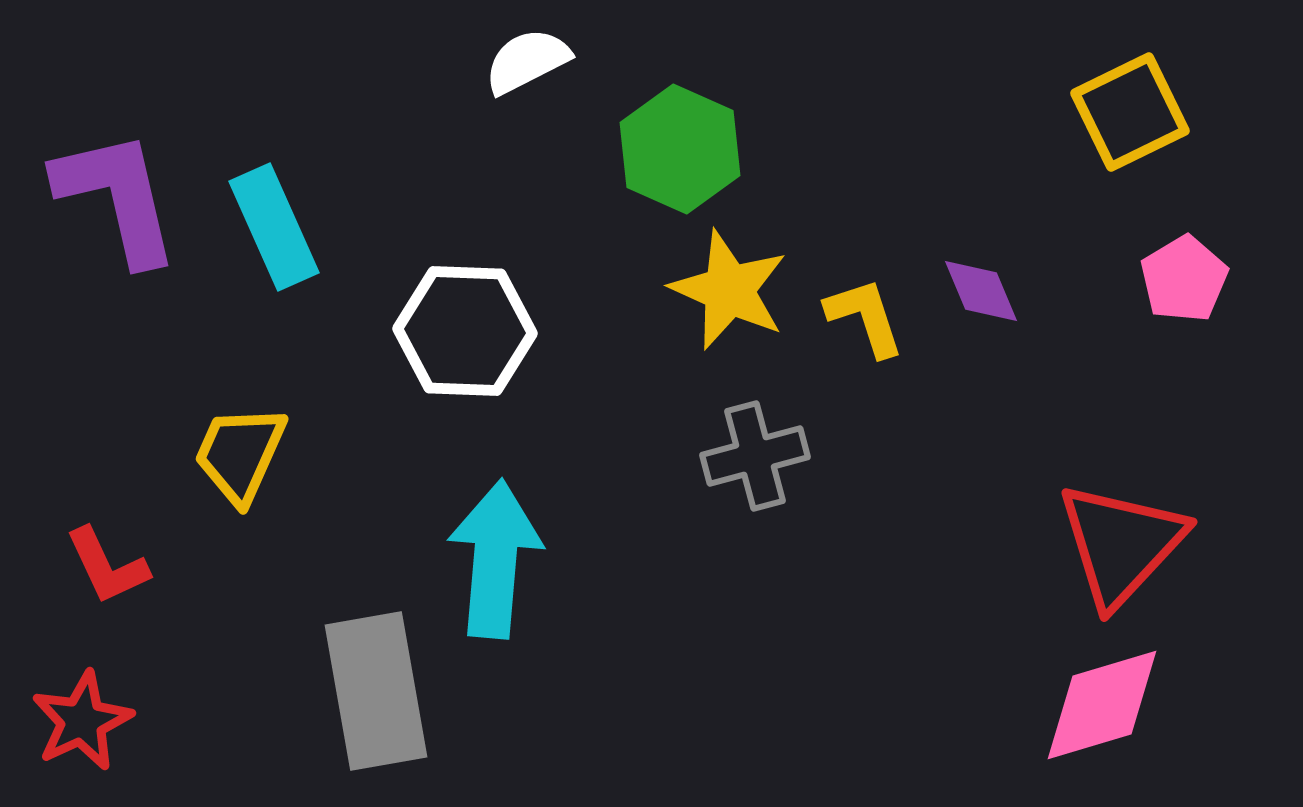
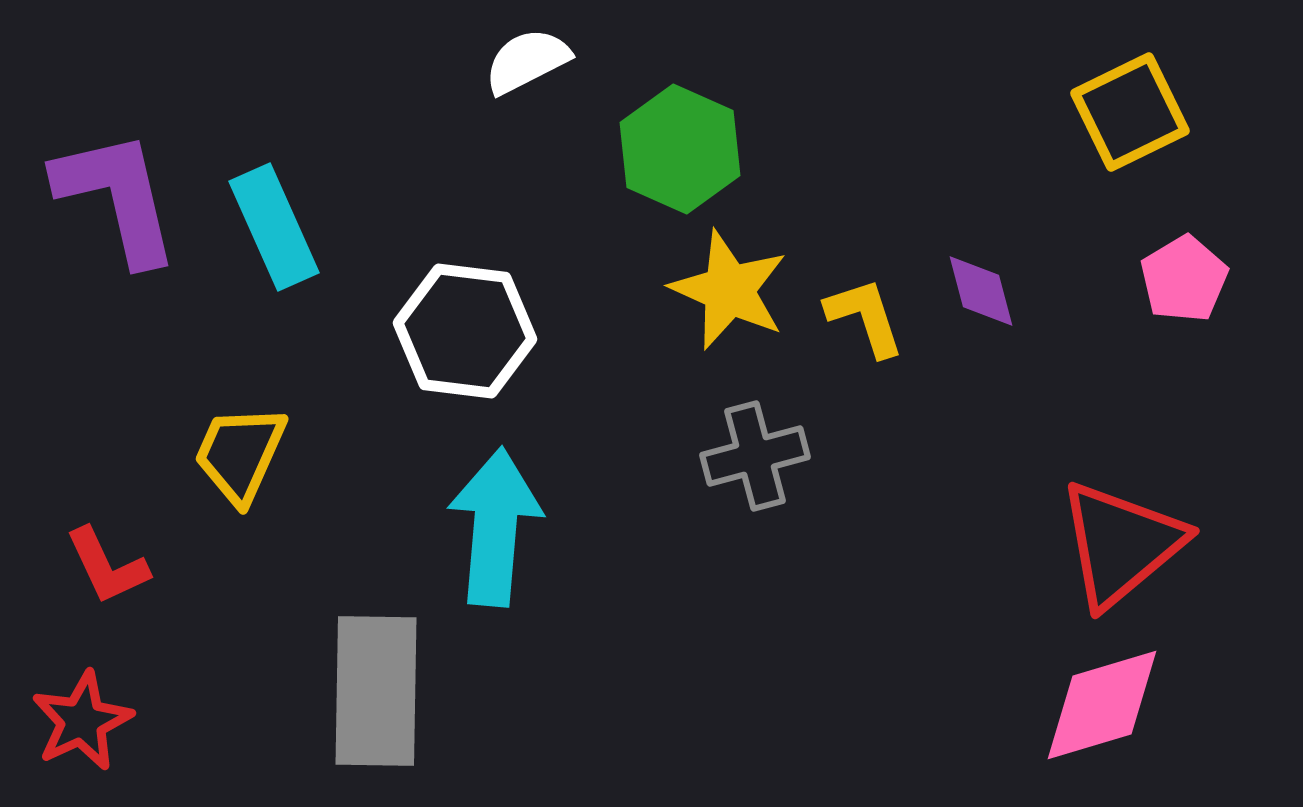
purple diamond: rotated 8 degrees clockwise
white hexagon: rotated 5 degrees clockwise
red triangle: rotated 7 degrees clockwise
cyan arrow: moved 32 px up
gray rectangle: rotated 11 degrees clockwise
